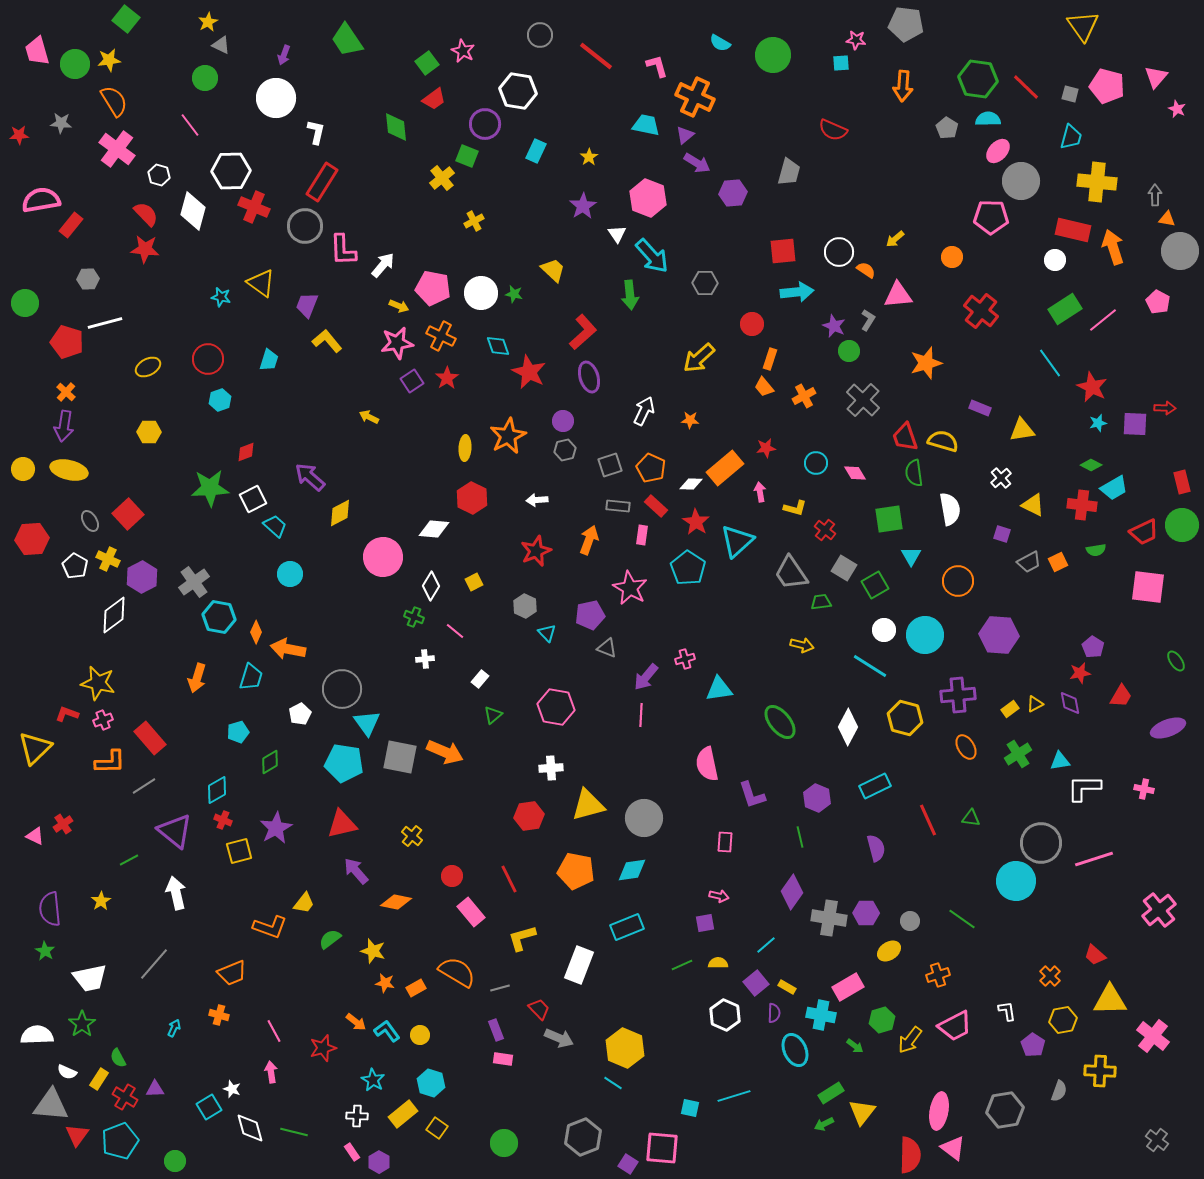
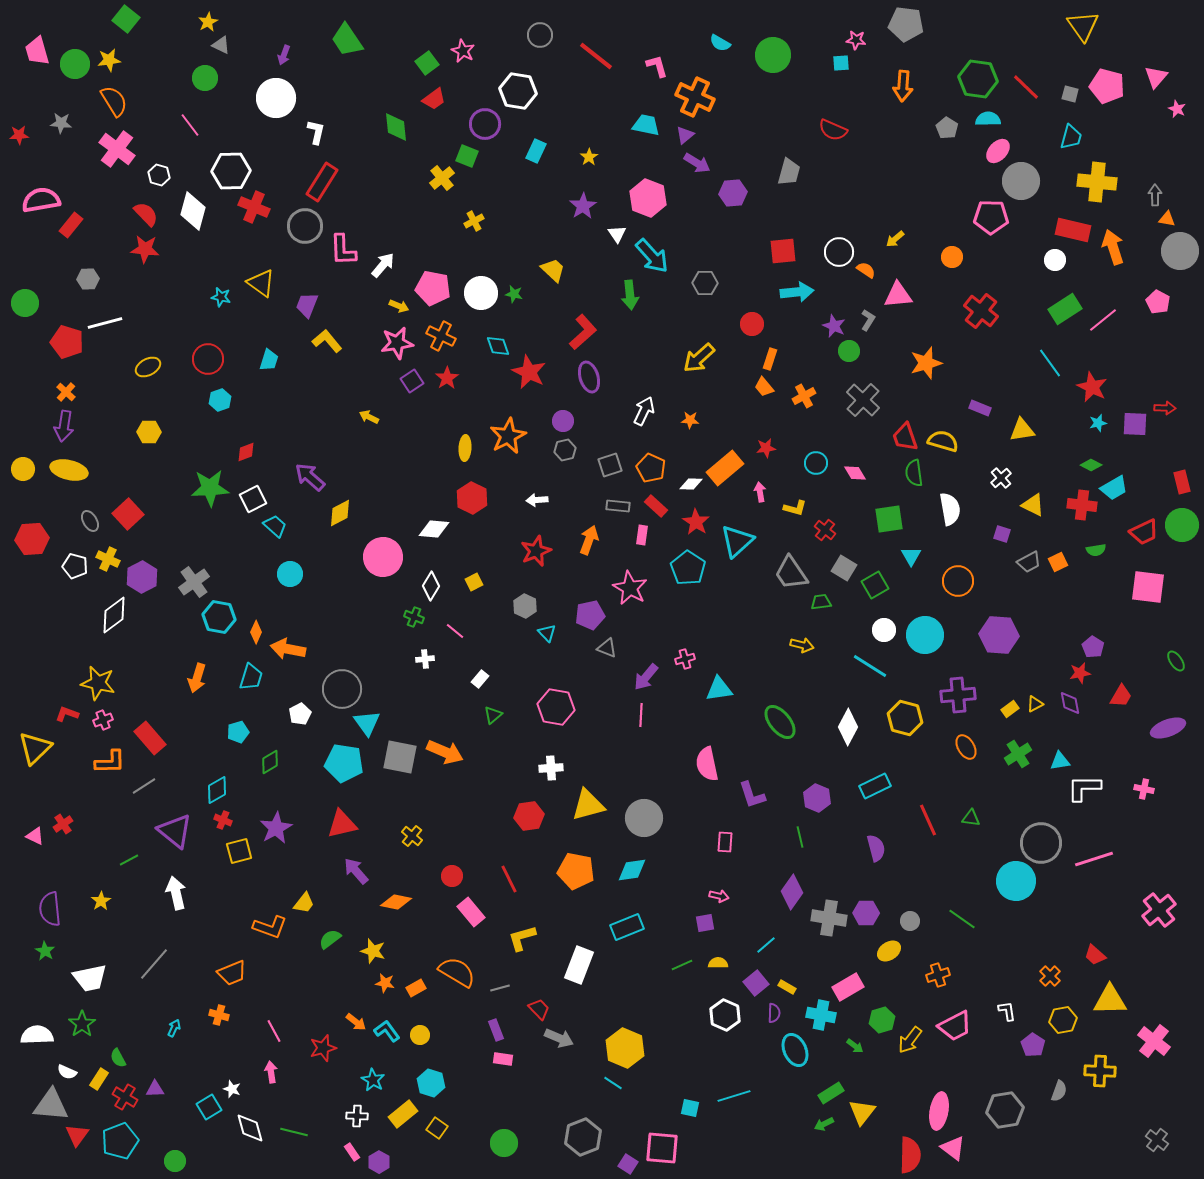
white pentagon at (75, 566): rotated 15 degrees counterclockwise
pink cross at (1153, 1036): moved 1 px right, 5 px down
